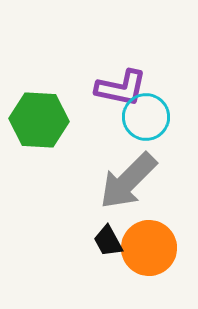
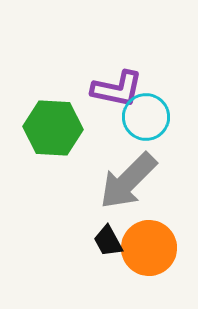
purple L-shape: moved 4 px left, 1 px down
green hexagon: moved 14 px right, 8 px down
